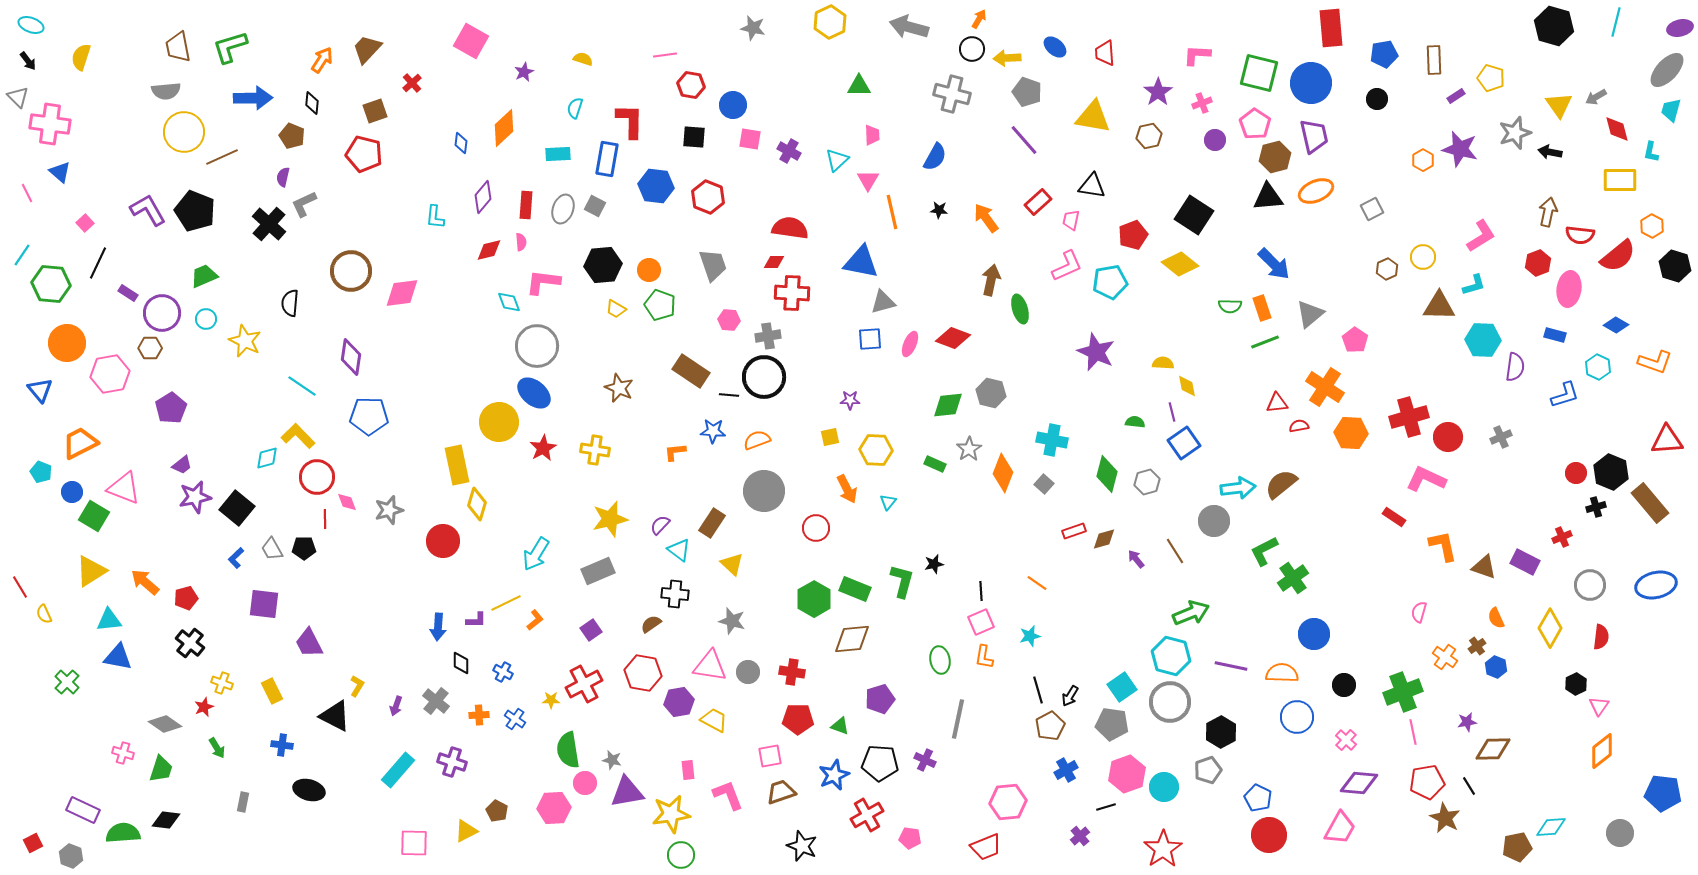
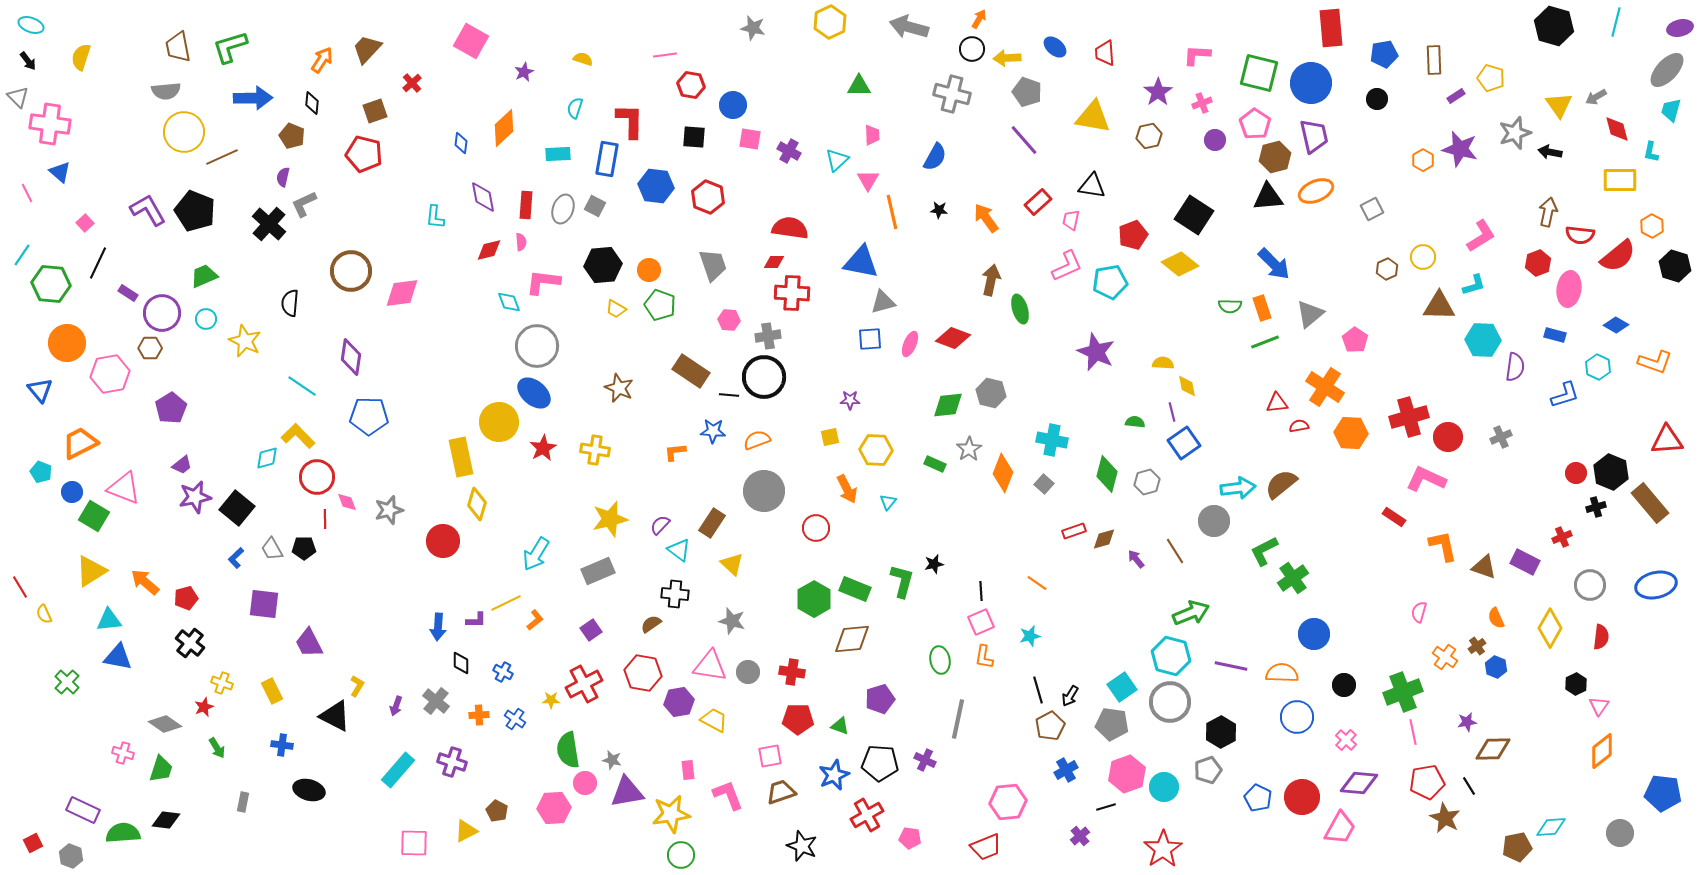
purple diamond at (483, 197): rotated 52 degrees counterclockwise
yellow rectangle at (457, 465): moved 4 px right, 8 px up
red circle at (1269, 835): moved 33 px right, 38 px up
